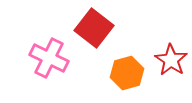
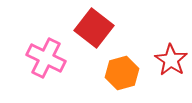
pink cross: moved 3 px left
orange hexagon: moved 5 px left
